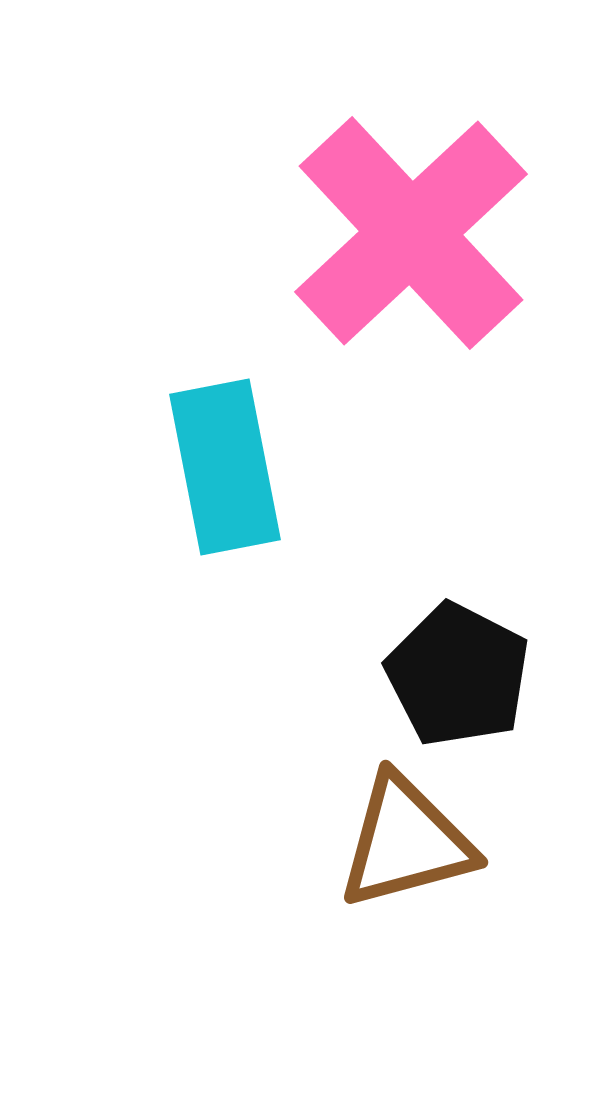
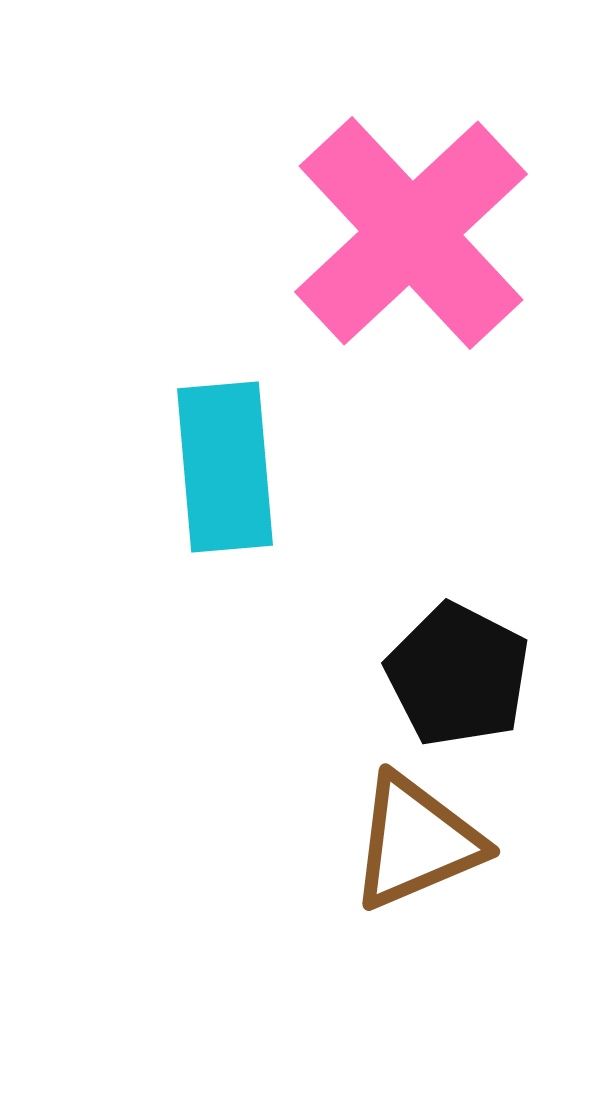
cyan rectangle: rotated 6 degrees clockwise
brown triangle: moved 10 px right; rotated 8 degrees counterclockwise
